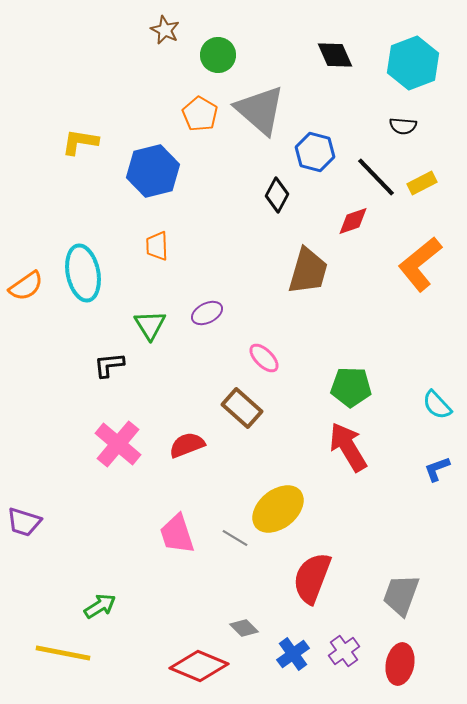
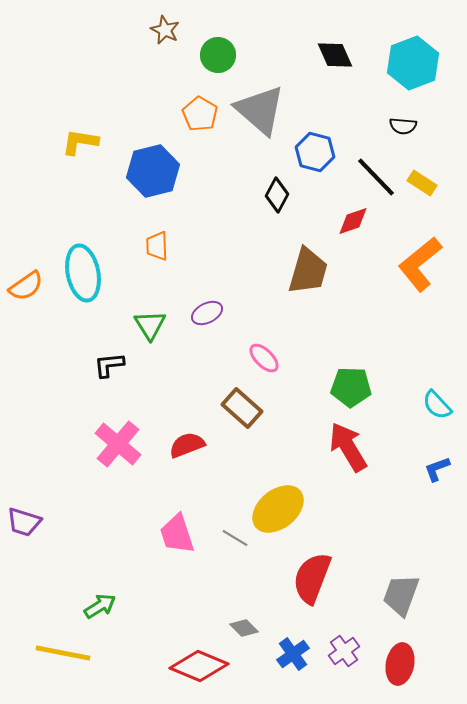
yellow rectangle at (422, 183): rotated 60 degrees clockwise
